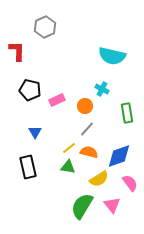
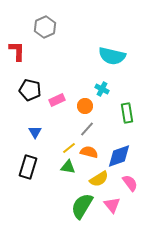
black rectangle: rotated 30 degrees clockwise
